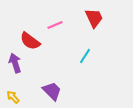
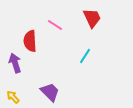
red trapezoid: moved 2 px left
pink line: rotated 56 degrees clockwise
red semicircle: rotated 50 degrees clockwise
purple trapezoid: moved 2 px left, 1 px down
